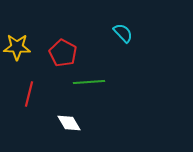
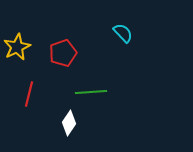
yellow star: rotated 28 degrees counterclockwise
red pentagon: rotated 24 degrees clockwise
green line: moved 2 px right, 10 px down
white diamond: rotated 65 degrees clockwise
